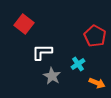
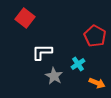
red square: moved 1 px right, 6 px up
gray star: moved 2 px right
